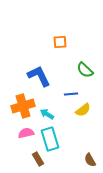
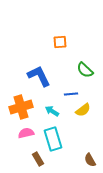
orange cross: moved 2 px left, 1 px down
cyan arrow: moved 5 px right, 3 px up
cyan rectangle: moved 3 px right
